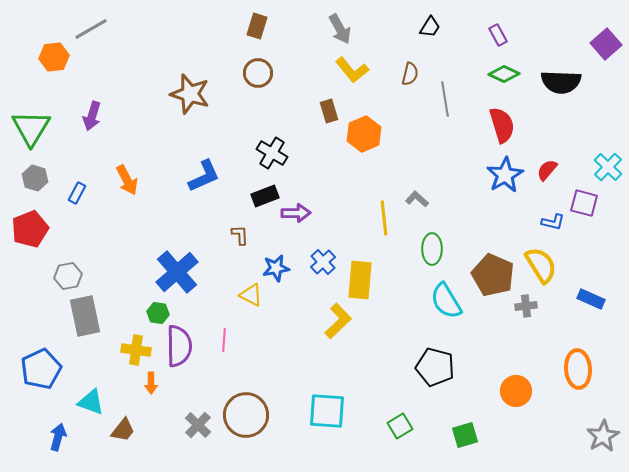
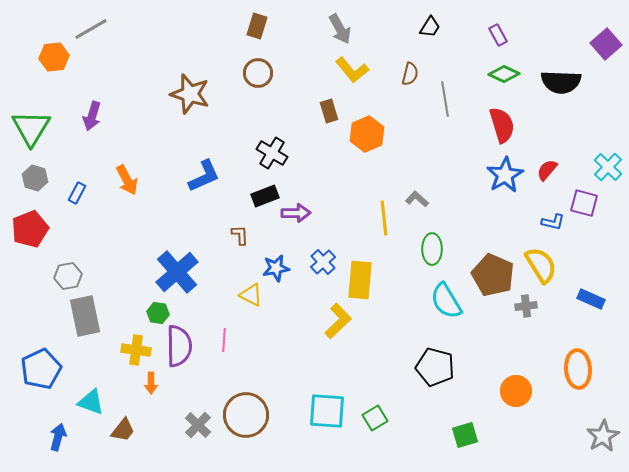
orange hexagon at (364, 134): moved 3 px right
green square at (400, 426): moved 25 px left, 8 px up
